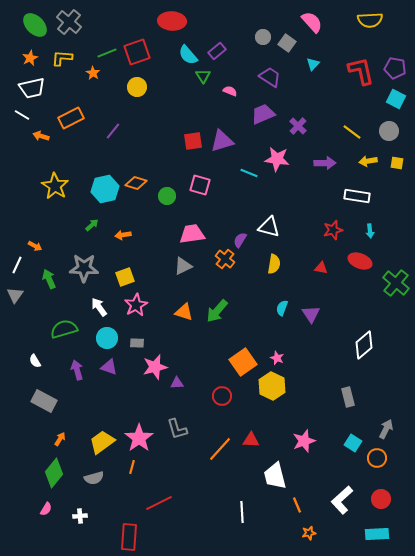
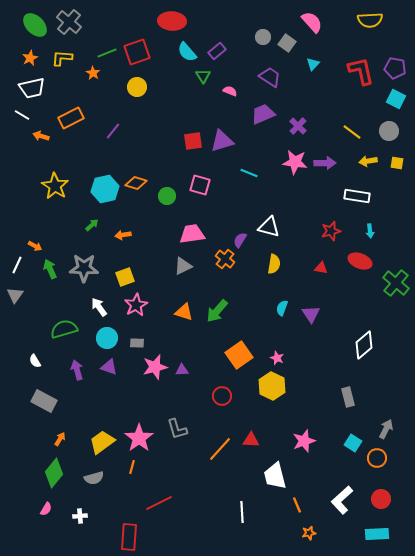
cyan semicircle at (188, 55): moved 1 px left, 3 px up
pink star at (277, 159): moved 18 px right, 3 px down
red star at (333, 230): moved 2 px left, 1 px down
green arrow at (49, 279): moved 1 px right, 10 px up
orange square at (243, 362): moved 4 px left, 7 px up
purple triangle at (177, 383): moved 5 px right, 13 px up
